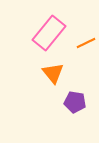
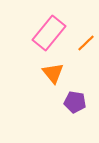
orange line: rotated 18 degrees counterclockwise
